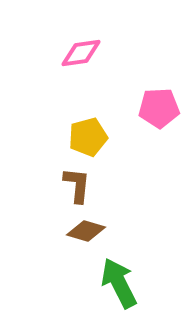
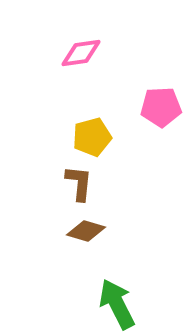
pink pentagon: moved 2 px right, 1 px up
yellow pentagon: moved 4 px right
brown L-shape: moved 2 px right, 2 px up
green arrow: moved 2 px left, 21 px down
